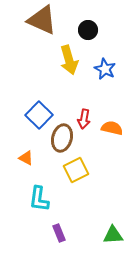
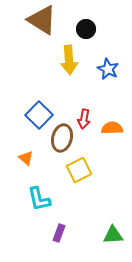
brown triangle: rotated 8 degrees clockwise
black circle: moved 2 px left, 1 px up
yellow arrow: rotated 12 degrees clockwise
blue star: moved 3 px right
orange semicircle: rotated 15 degrees counterclockwise
orange triangle: rotated 14 degrees clockwise
yellow square: moved 3 px right
cyan L-shape: rotated 20 degrees counterclockwise
purple rectangle: rotated 42 degrees clockwise
